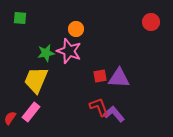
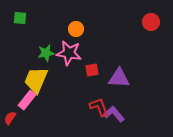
pink star: moved 2 px down; rotated 10 degrees counterclockwise
red square: moved 8 px left, 6 px up
pink rectangle: moved 4 px left, 12 px up
